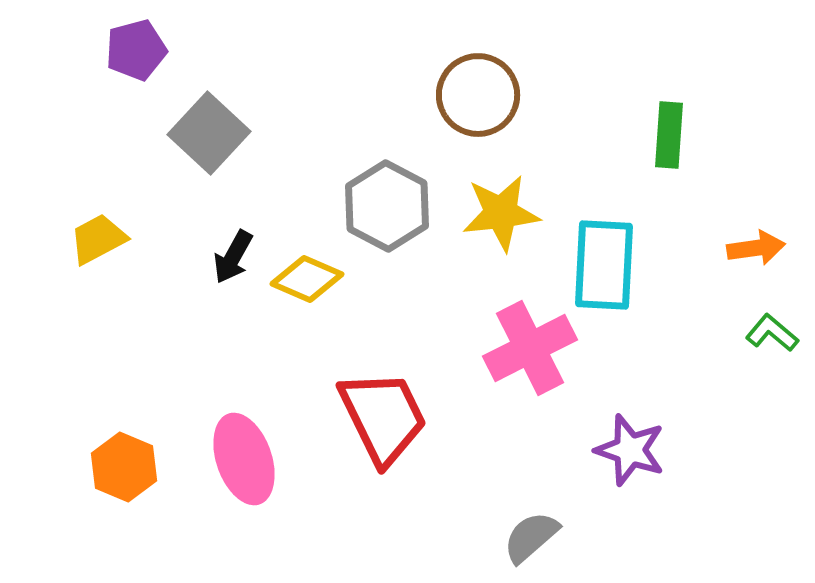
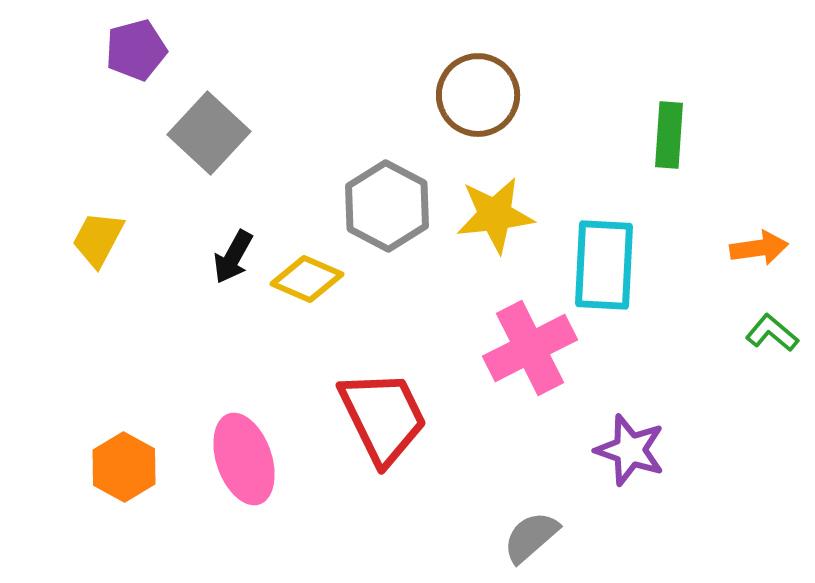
yellow star: moved 6 px left, 2 px down
yellow trapezoid: rotated 34 degrees counterclockwise
orange arrow: moved 3 px right
orange hexagon: rotated 6 degrees clockwise
